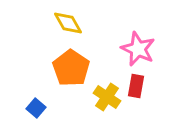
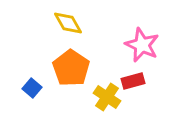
pink star: moved 4 px right, 4 px up
red rectangle: moved 3 px left, 5 px up; rotated 65 degrees clockwise
blue square: moved 4 px left, 20 px up
